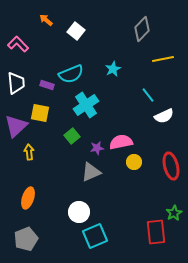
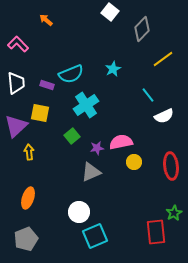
white square: moved 34 px right, 19 px up
yellow line: rotated 25 degrees counterclockwise
red ellipse: rotated 8 degrees clockwise
